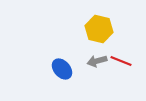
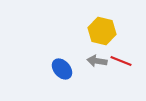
yellow hexagon: moved 3 px right, 2 px down
gray arrow: rotated 24 degrees clockwise
